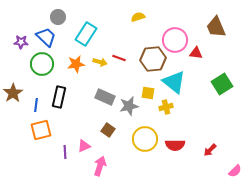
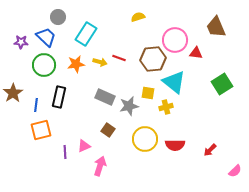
green circle: moved 2 px right, 1 px down
